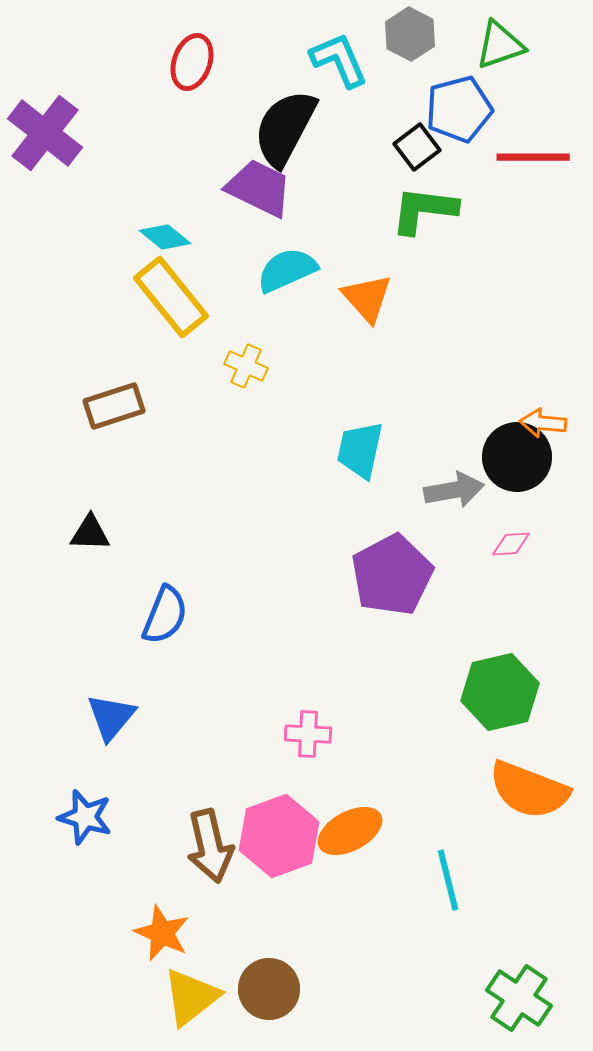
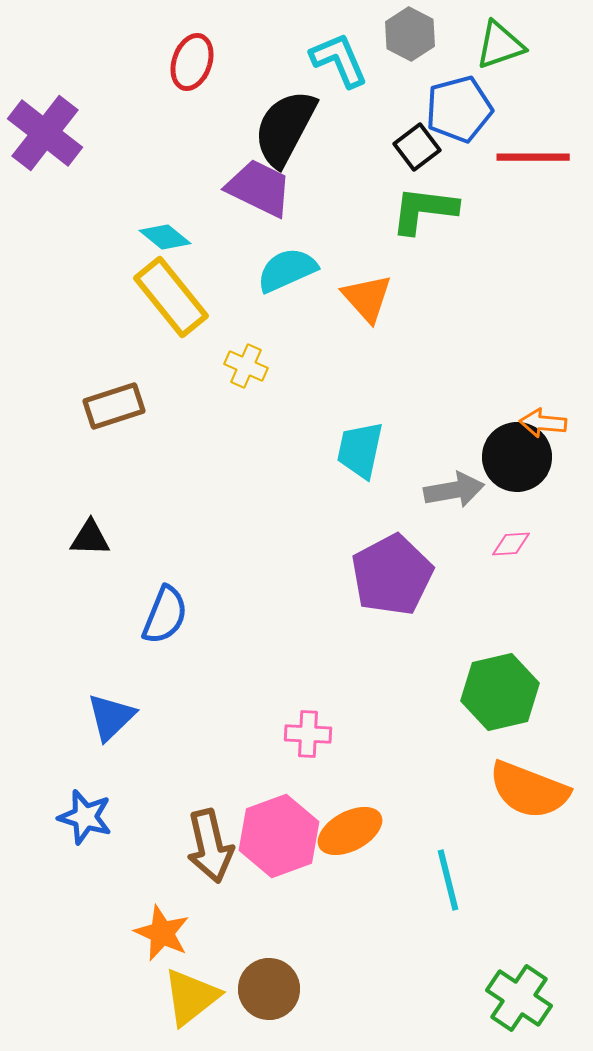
black triangle: moved 5 px down
blue triangle: rotated 6 degrees clockwise
